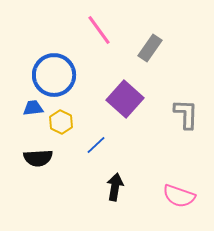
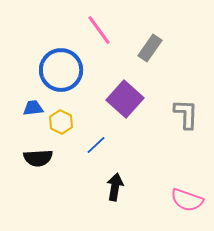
blue circle: moved 7 px right, 5 px up
pink semicircle: moved 8 px right, 4 px down
